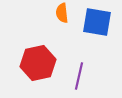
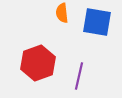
red hexagon: rotated 8 degrees counterclockwise
